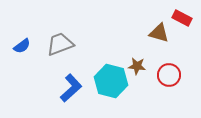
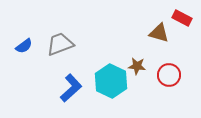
blue semicircle: moved 2 px right
cyan hexagon: rotated 12 degrees clockwise
